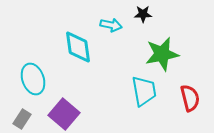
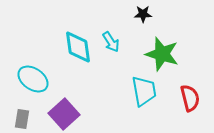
cyan arrow: moved 17 px down; rotated 45 degrees clockwise
green star: rotated 28 degrees clockwise
cyan ellipse: rotated 36 degrees counterclockwise
purple square: rotated 8 degrees clockwise
gray rectangle: rotated 24 degrees counterclockwise
